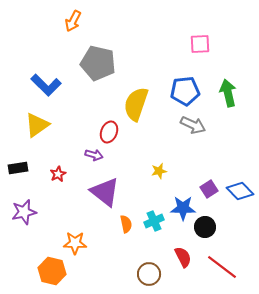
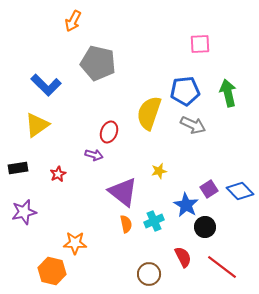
yellow semicircle: moved 13 px right, 9 px down
purple triangle: moved 18 px right
blue star: moved 3 px right, 3 px up; rotated 30 degrees clockwise
